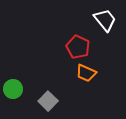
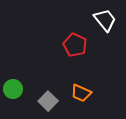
red pentagon: moved 3 px left, 2 px up
orange trapezoid: moved 5 px left, 20 px down
